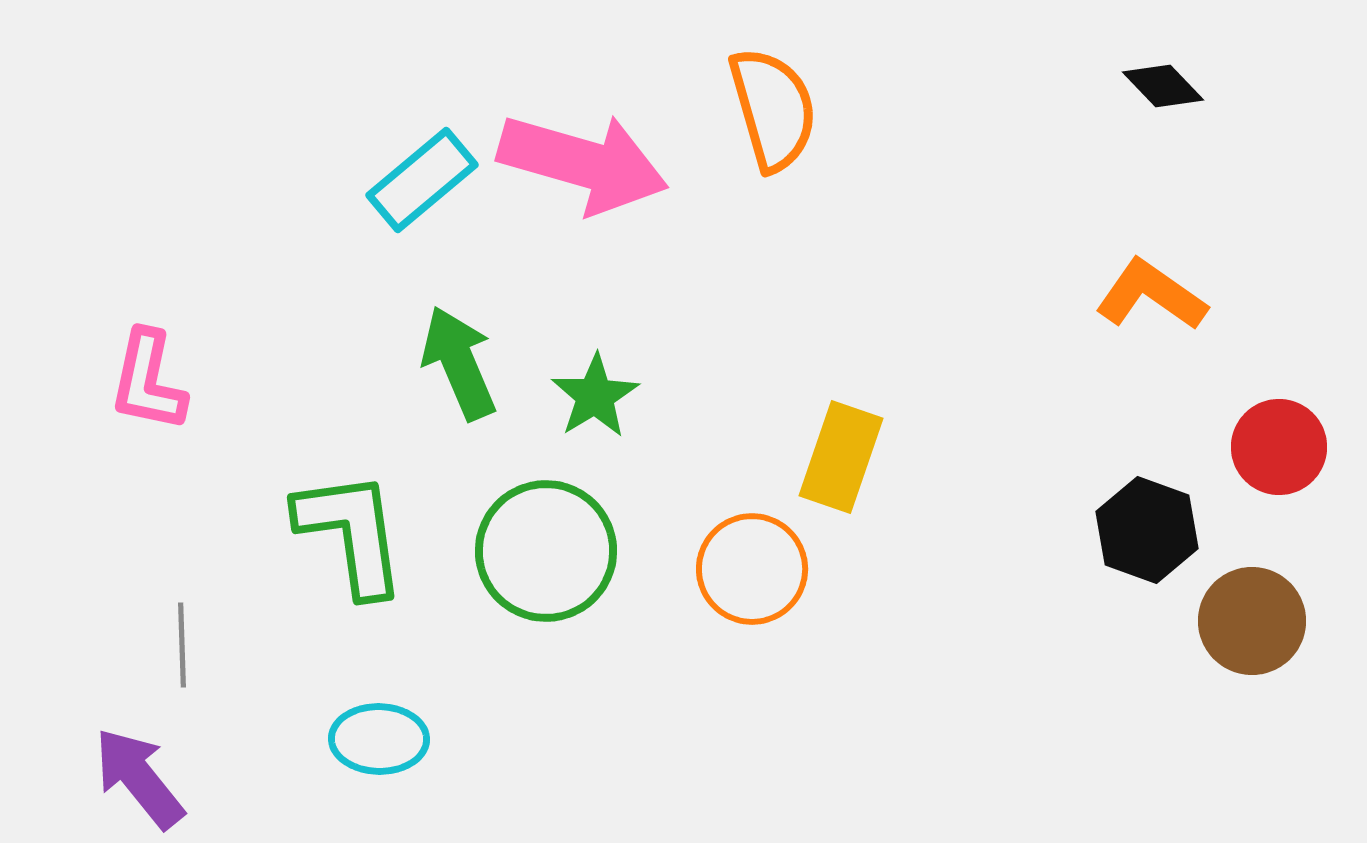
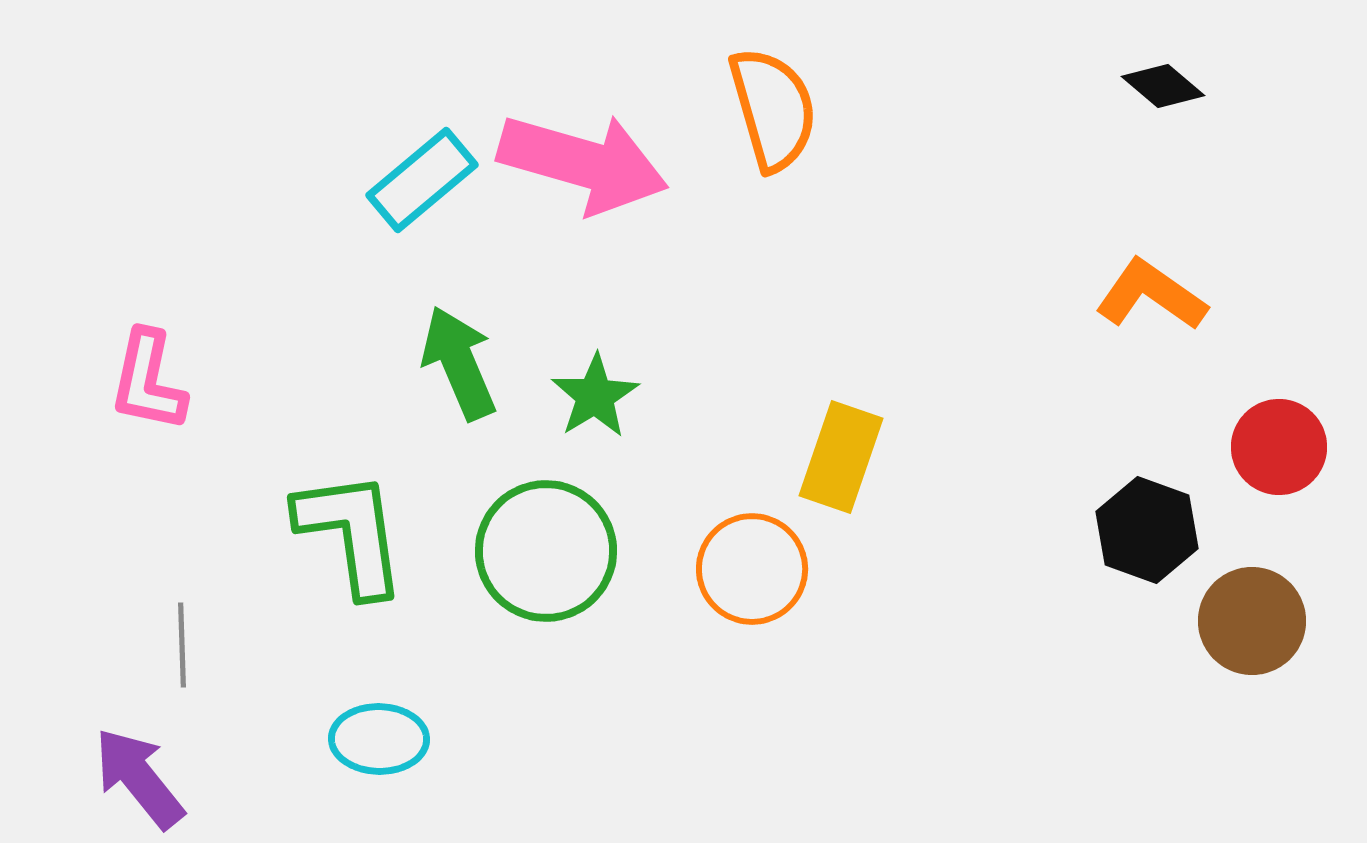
black diamond: rotated 6 degrees counterclockwise
